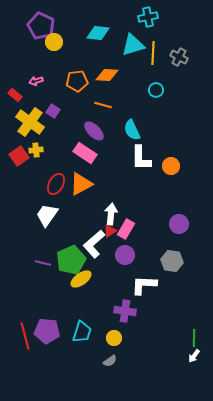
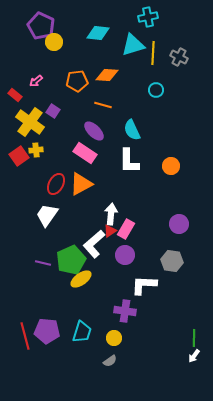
pink arrow at (36, 81): rotated 24 degrees counterclockwise
white L-shape at (141, 158): moved 12 px left, 3 px down
